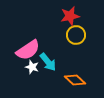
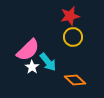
yellow circle: moved 3 px left, 2 px down
pink semicircle: rotated 10 degrees counterclockwise
white star: rotated 16 degrees clockwise
